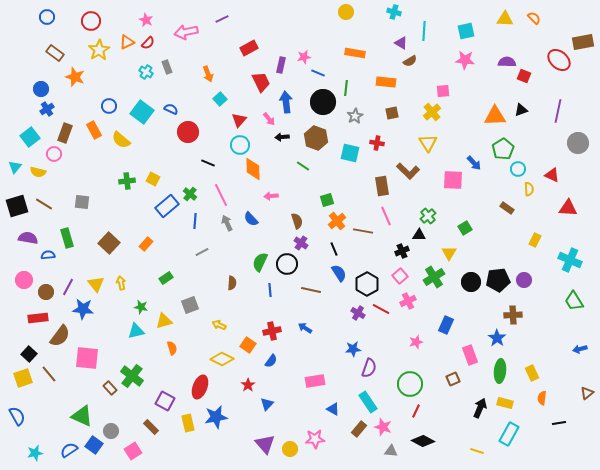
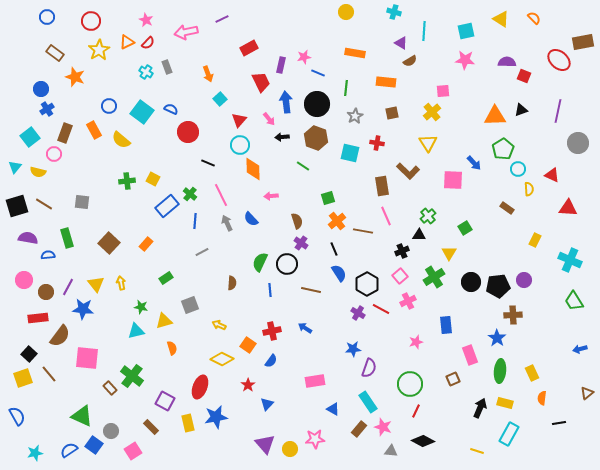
yellow triangle at (505, 19): moved 4 px left; rotated 30 degrees clockwise
black circle at (323, 102): moved 6 px left, 2 px down
green square at (327, 200): moved 1 px right, 2 px up
black pentagon at (498, 280): moved 6 px down
blue rectangle at (446, 325): rotated 30 degrees counterclockwise
